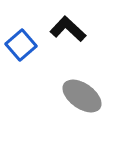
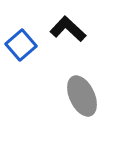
gray ellipse: rotated 30 degrees clockwise
